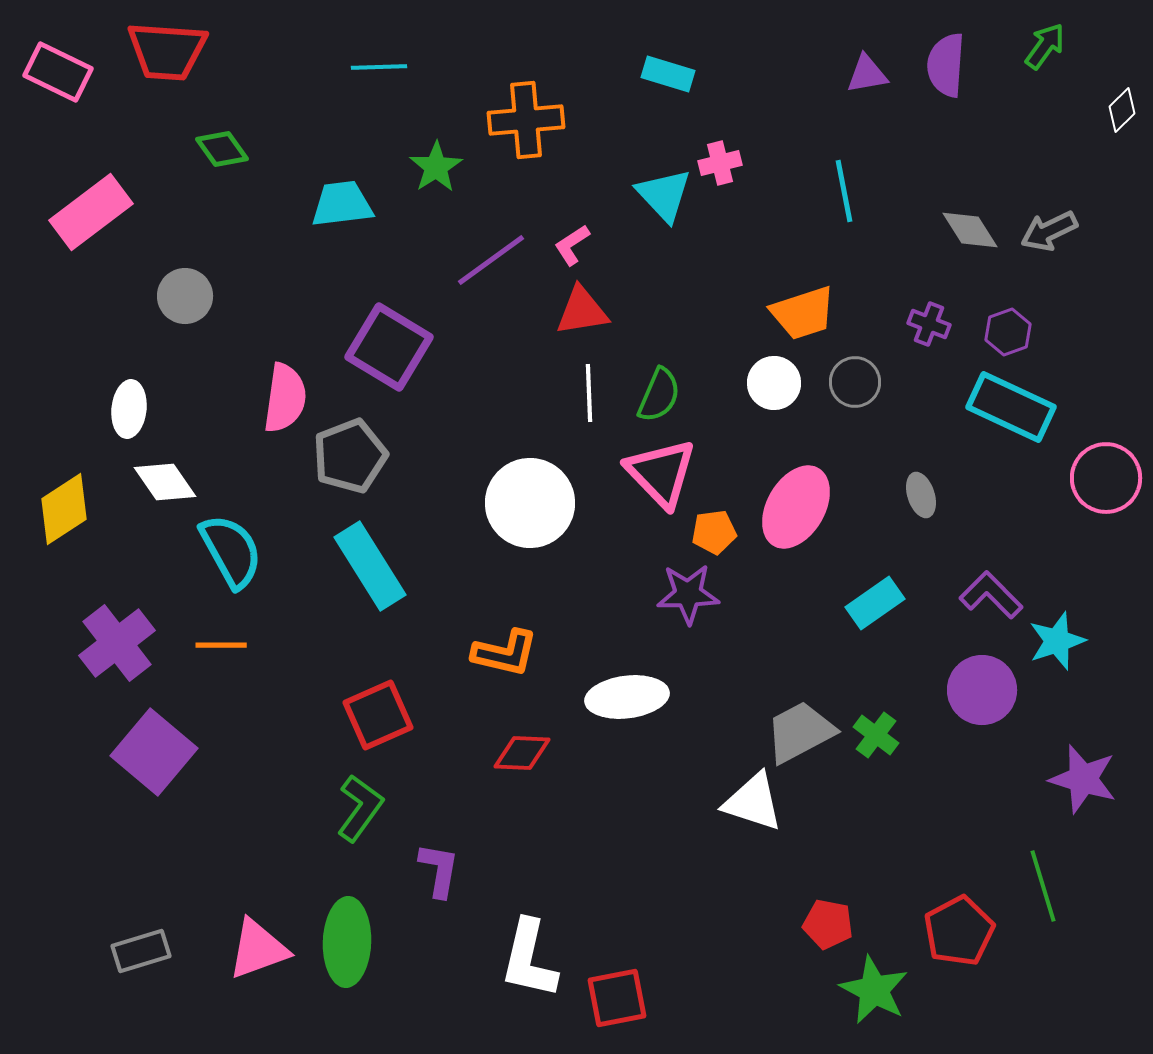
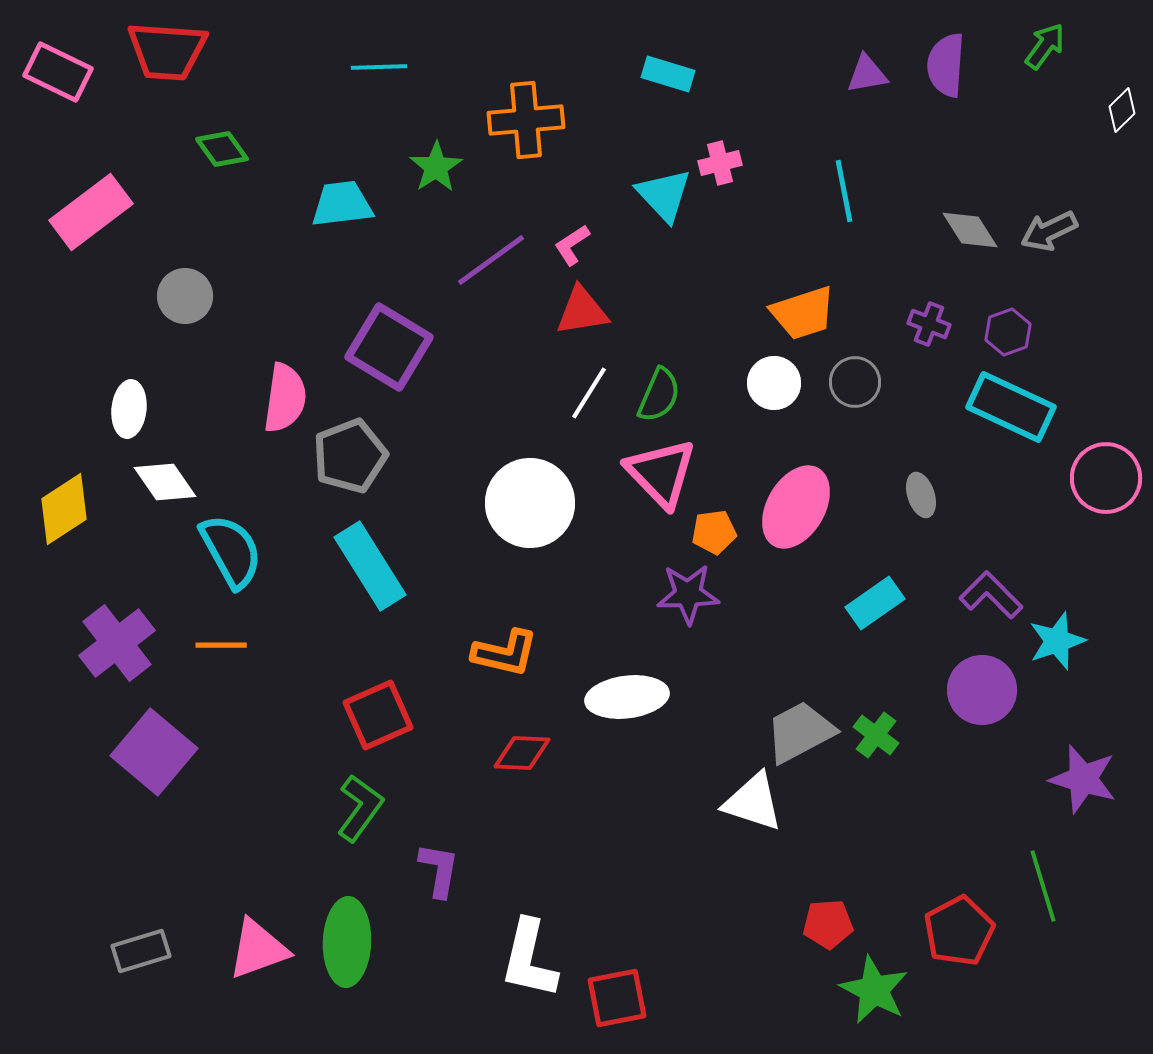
white line at (589, 393): rotated 34 degrees clockwise
red pentagon at (828, 924): rotated 15 degrees counterclockwise
